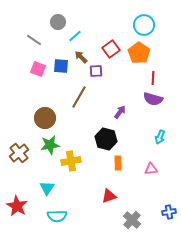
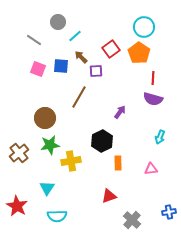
cyan circle: moved 2 px down
black hexagon: moved 4 px left, 2 px down; rotated 20 degrees clockwise
